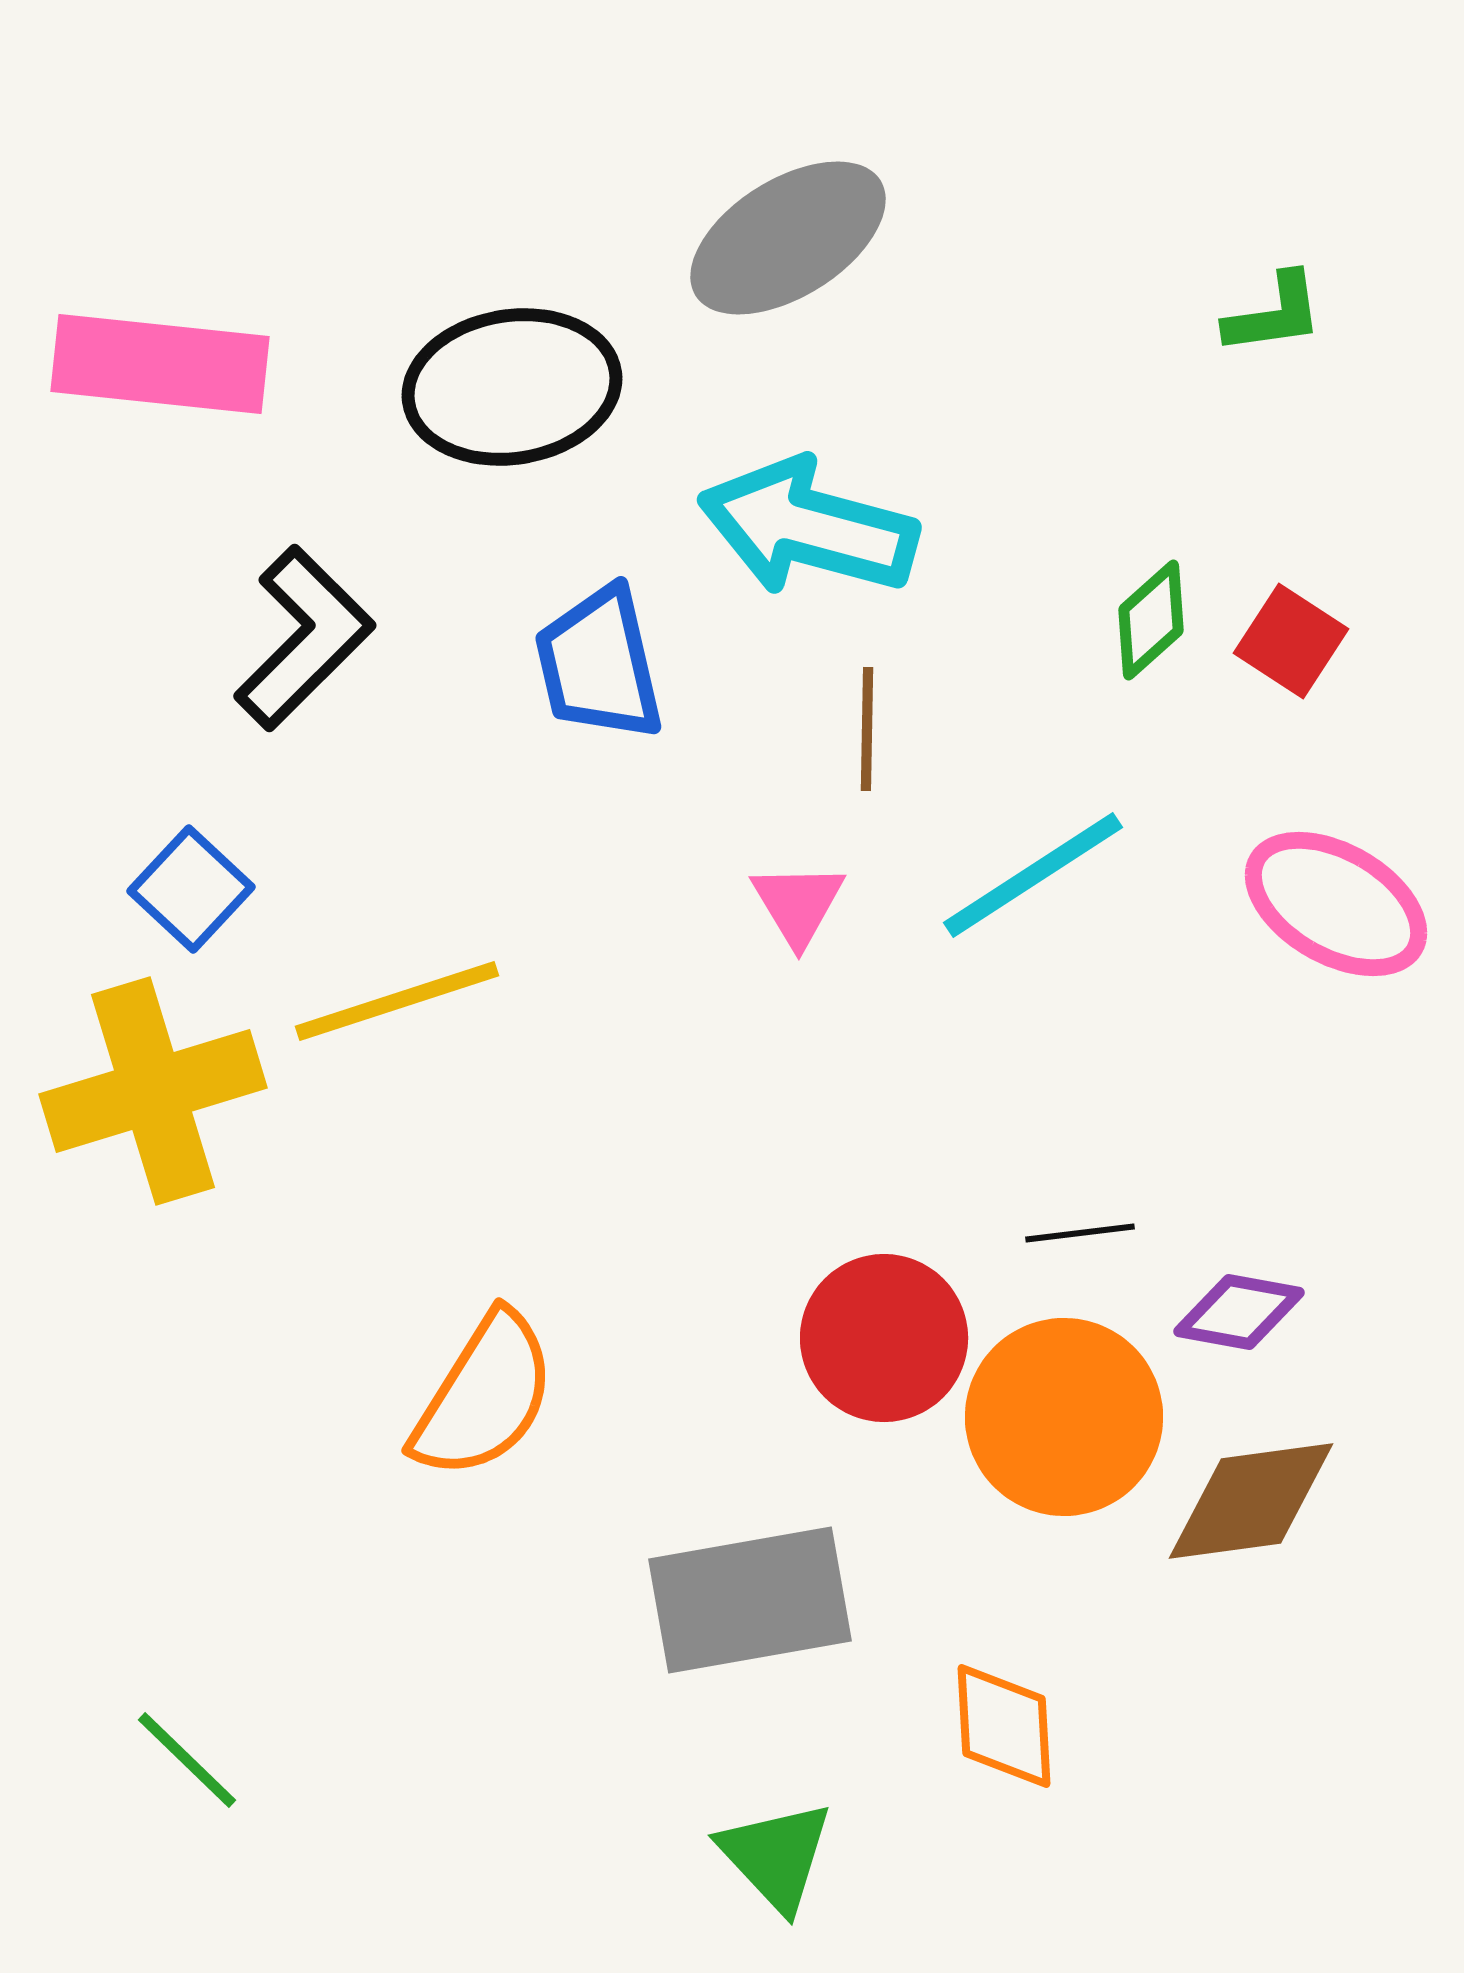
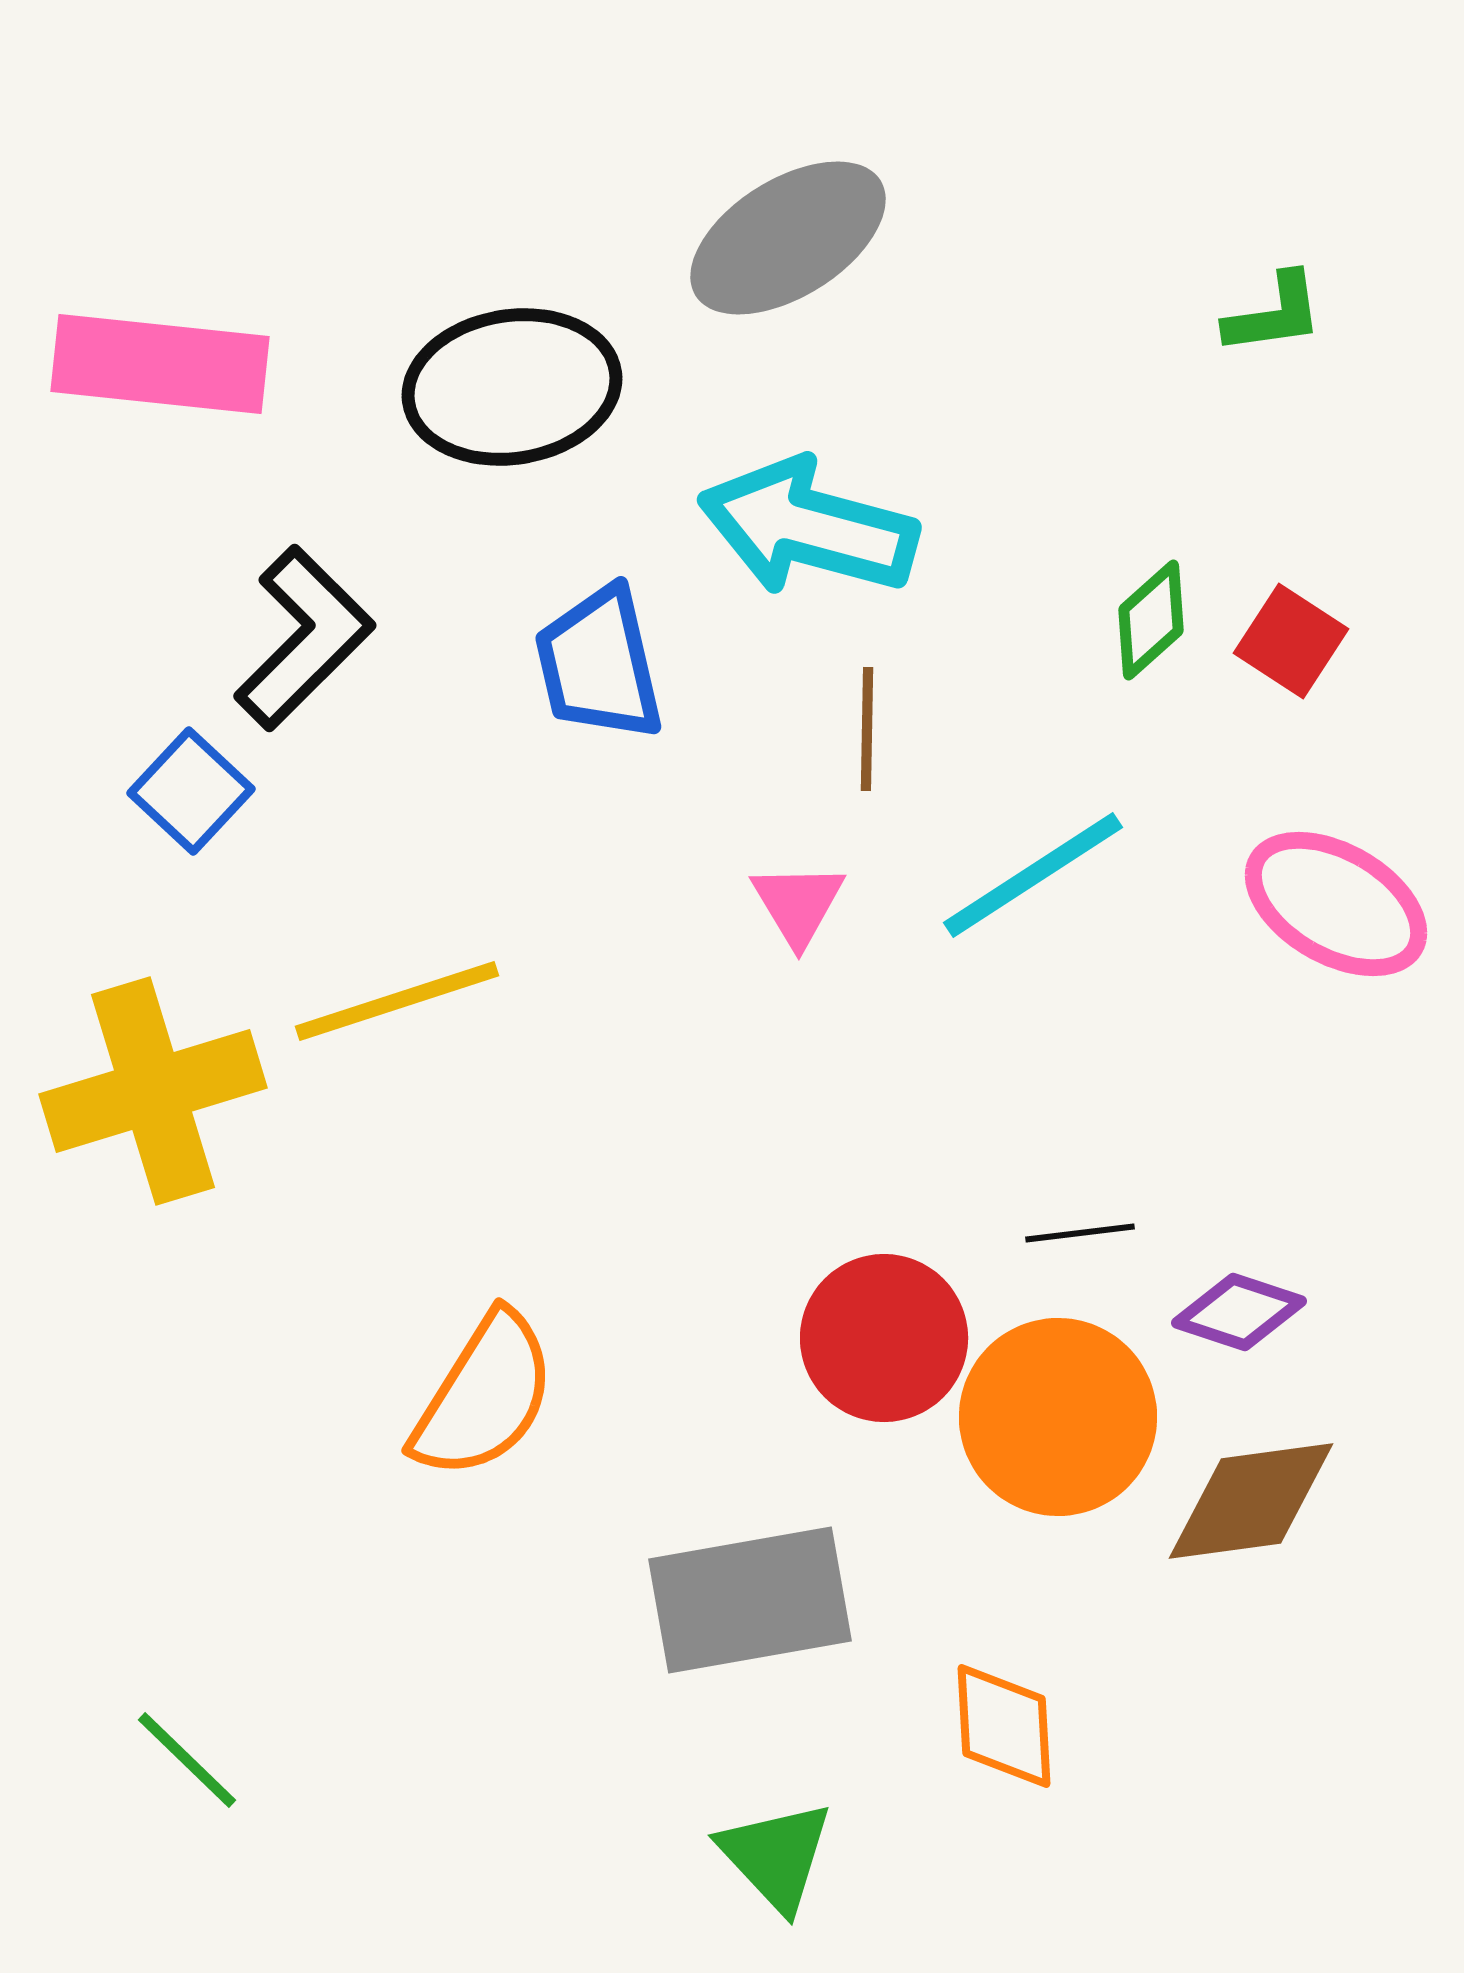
blue square: moved 98 px up
purple diamond: rotated 8 degrees clockwise
orange circle: moved 6 px left
